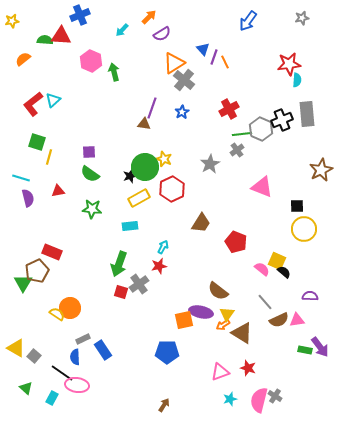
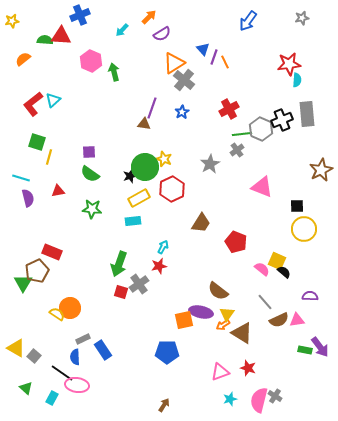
cyan rectangle at (130, 226): moved 3 px right, 5 px up
